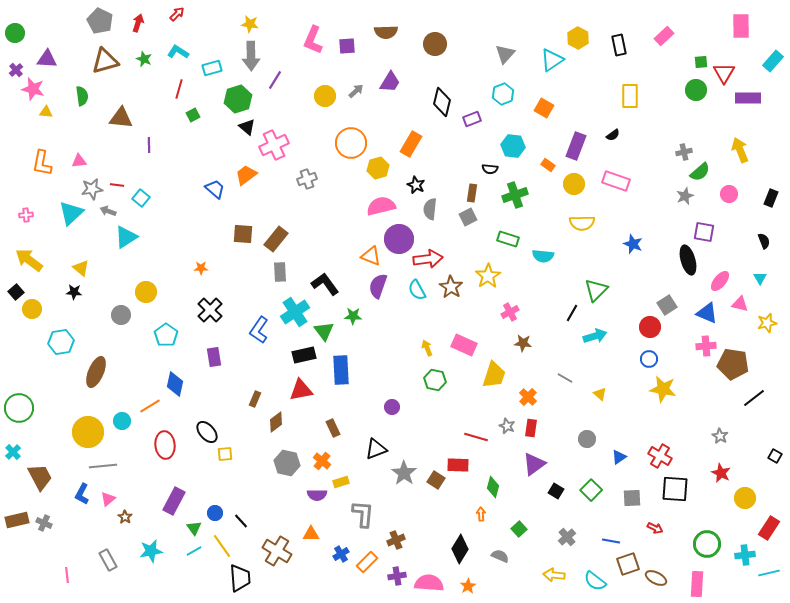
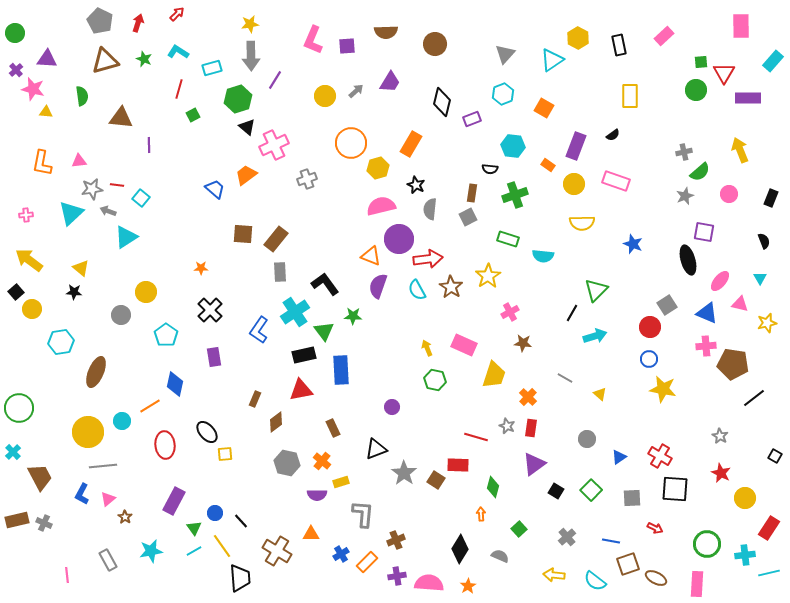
yellow star at (250, 24): rotated 18 degrees counterclockwise
